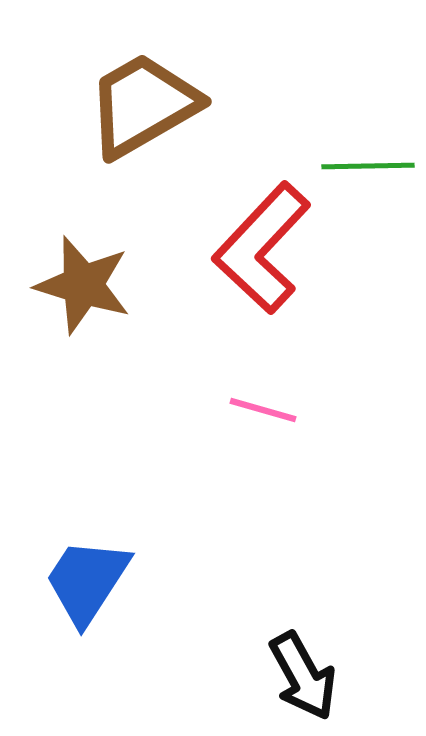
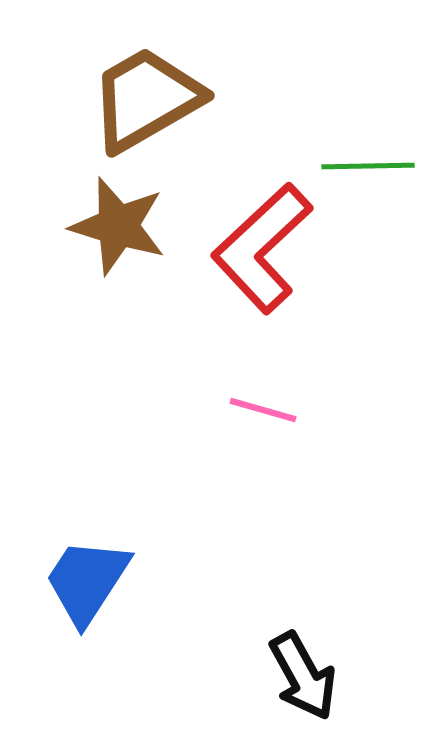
brown trapezoid: moved 3 px right, 6 px up
red L-shape: rotated 4 degrees clockwise
brown star: moved 35 px right, 59 px up
